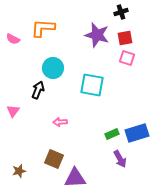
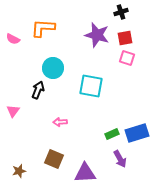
cyan square: moved 1 px left, 1 px down
purple triangle: moved 10 px right, 5 px up
